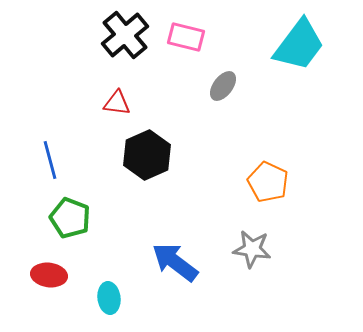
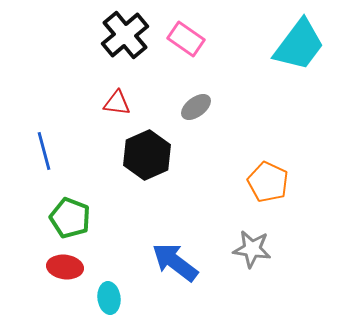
pink rectangle: moved 2 px down; rotated 21 degrees clockwise
gray ellipse: moved 27 px left, 21 px down; rotated 16 degrees clockwise
blue line: moved 6 px left, 9 px up
red ellipse: moved 16 px right, 8 px up
